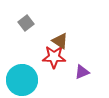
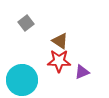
red star: moved 5 px right, 4 px down
